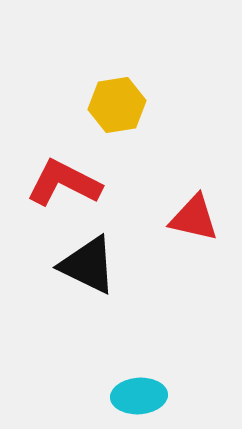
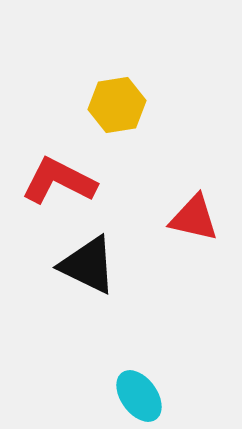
red L-shape: moved 5 px left, 2 px up
cyan ellipse: rotated 58 degrees clockwise
